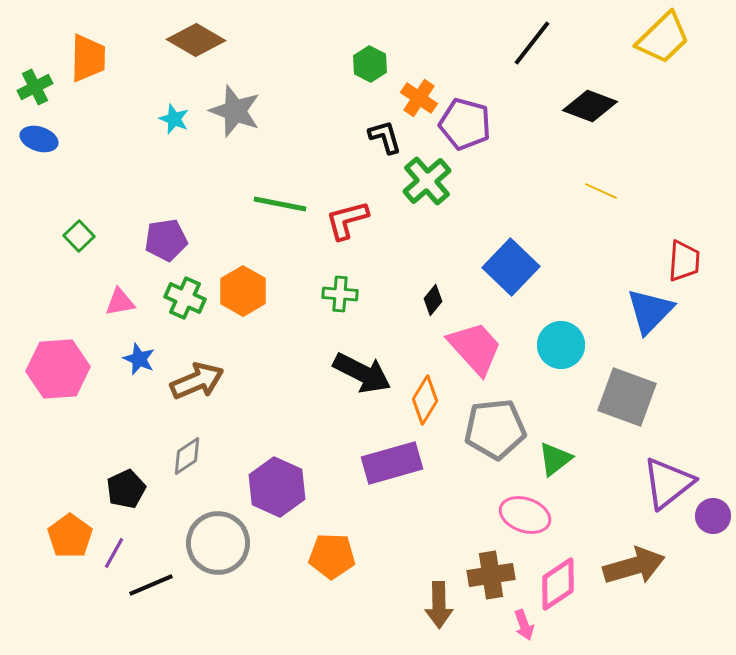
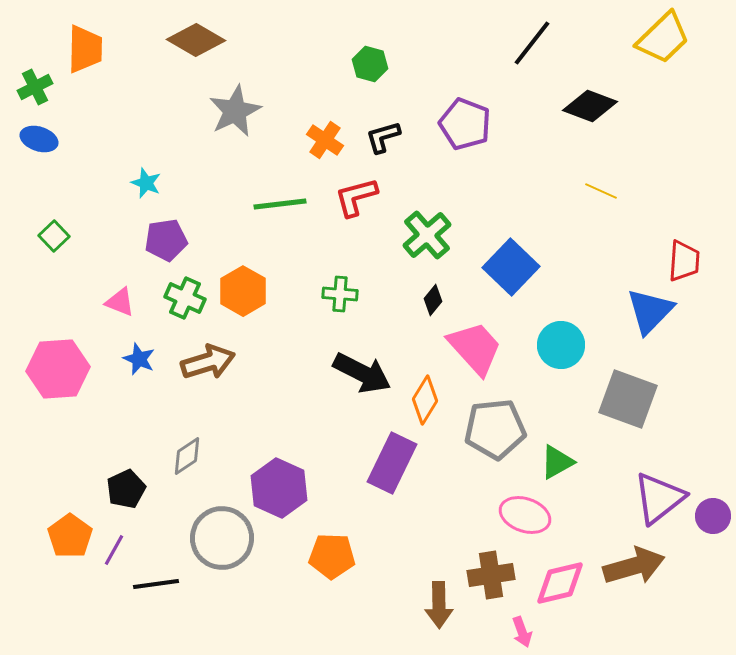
orange trapezoid at (88, 58): moved 3 px left, 9 px up
green hexagon at (370, 64): rotated 12 degrees counterclockwise
orange cross at (419, 98): moved 94 px left, 42 px down
gray star at (235, 111): rotated 26 degrees clockwise
cyan star at (174, 119): moved 28 px left, 64 px down
purple pentagon at (465, 124): rotated 6 degrees clockwise
black L-shape at (385, 137): moved 2 px left; rotated 90 degrees counterclockwise
green cross at (427, 181): moved 54 px down
green line at (280, 204): rotated 18 degrees counterclockwise
red L-shape at (347, 220): moved 9 px right, 23 px up
green square at (79, 236): moved 25 px left
pink triangle at (120, 302): rotated 32 degrees clockwise
brown arrow at (197, 381): moved 11 px right, 19 px up; rotated 6 degrees clockwise
gray square at (627, 397): moved 1 px right, 2 px down
green triangle at (555, 459): moved 2 px right, 3 px down; rotated 9 degrees clockwise
purple rectangle at (392, 463): rotated 48 degrees counterclockwise
purple triangle at (668, 483): moved 9 px left, 15 px down
purple hexagon at (277, 487): moved 2 px right, 1 px down
gray circle at (218, 543): moved 4 px right, 5 px up
purple line at (114, 553): moved 3 px up
pink diamond at (558, 584): moved 2 px right, 1 px up; rotated 20 degrees clockwise
black line at (151, 585): moved 5 px right, 1 px up; rotated 15 degrees clockwise
pink arrow at (524, 625): moved 2 px left, 7 px down
